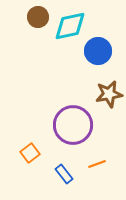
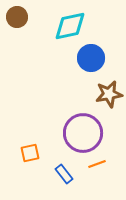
brown circle: moved 21 px left
blue circle: moved 7 px left, 7 px down
purple circle: moved 10 px right, 8 px down
orange square: rotated 24 degrees clockwise
